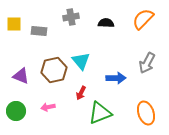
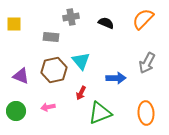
black semicircle: rotated 21 degrees clockwise
gray rectangle: moved 12 px right, 6 px down
orange ellipse: rotated 15 degrees clockwise
